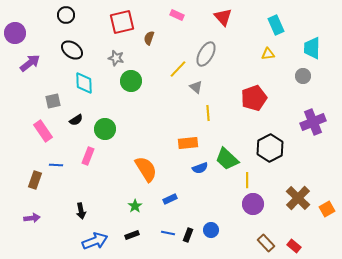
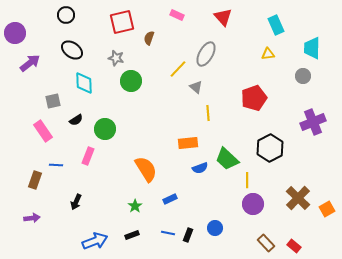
black arrow at (81, 211): moved 5 px left, 9 px up; rotated 35 degrees clockwise
blue circle at (211, 230): moved 4 px right, 2 px up
